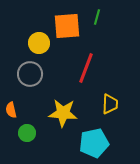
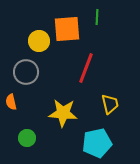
green line: rotated 14 degrees counterclockwise
orange square: moved 3 px down
yellow circle: moved 2 px up
gray circle: moved 4 px left, 2 px up
yellow trapezoid: rotated 15 degrees counterclockwise
orange semicircle: moved 8 px up
green circle: moved 5 px down
cyan pentagon: moved 3 px right
